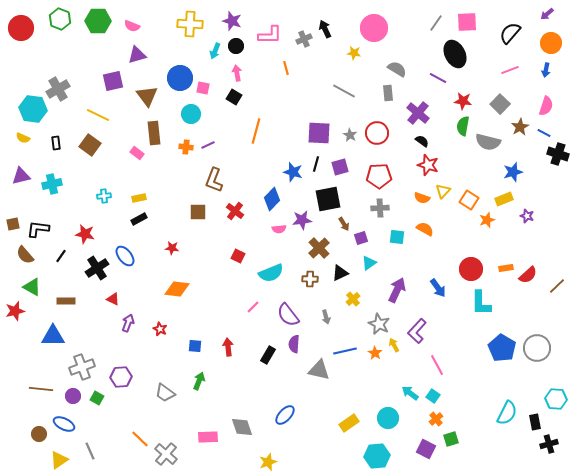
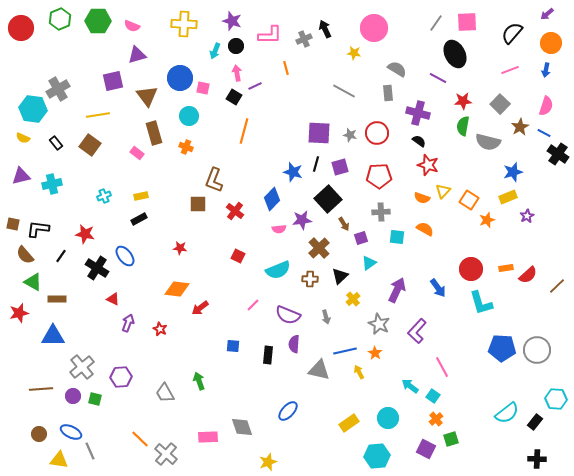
green hexagon at (60, 19): rotated 15 degrees clockwise
yellow cross at (190, 24): moved 6 px left
black semicircle at (510, 33): moved 2 px right
red star at (463, 101): rotated 12 degrees counterclockwise
purple cross at (418, 113): rotated 25 degrees counterclockwise
cyan circle at (191, 114): moved 2 px left, 2 px down
yellow line at (98, 115): rotated 35 degrees counterclockwise
orange line at (256, 131): moved 12 px left
brown rectangle at (154, 133): rotated 10 degrees counterclockwise
gray star at (350, 135): rotated 16 degrees counterclockwise
black semicircle at (422, 141): moved 3 px left
black rectangle at (56, 143): rotated 32 degrees counterclockwise
purple line at (208, 145): moved 47 px right, 59 px up
orange cross at (186, 147): rotated 16 degrees clockwise
black cross at (558, 154): rotated 15 degrees clockwise
cyan cross at (104, 196): rotated 16 degrees counterclockwise
yellow rectangle at (139, 198): moved 2 px right, 2 px up
black square at (328, 199): rotated 32 degrees counterclockwise
yellow rectangle at (504, 199): moved 4 px right, 2 px up
gray cross at (380, 208): moved 1 px right, 4 px down
brown square at (198, 212): moved 8 px up
purple star at (527, 216): rotated 24 degrees clockwise
brown square at (13, 224): rotated 24 degrees clockwise
red star at (172, 248): moved 8 px right
black cross at (97, 268): rotated 25 degrees counterclockwise
cyan semicircle at (271, 273): moved 7 px right, 3 px up
black triangle at (340, 273): moved 3 px down; rotated 18 degrees counterclockwise
green triangle at (32, 287): moved 1 px right, 5 px up
brown rectangle at (66, 301): moved 9 px left, 2 px up
cyan L-shape at (481, 303): rotated 16 degrees counterclockwise
pink line at (253, 307): moved 2 px up
red star at (15, 311): moved 4 px right, 2 px down
purple semicircle at (288, 315): rotated 30 degrees counterclockwise
yellow arrow at (394, 345): moved 35 px left, 27 px down
blue square at (195, 346): moved 38 px right
red arrow at (228, 347): moved 28 px left, 39 px up; rotated 120 degrees counterclockwise
blue pentagon at (502, 348): rotated 28 degrees counterclockwise
gray circle at (537, 348): moved 2 px down
black rectangle at (268, 355): rotated 24 degrees counterclockwise
pink line at (437, 365): moved 5 px right, 2 px down
gray cross at (82, 367): rotated 20 degrees counterclockwise
green arrow at (199, 381): rotated 42 degrees counterclockwise
brown line at (41, 389): rotated 10 degrees counterclockwise
gray trapezoid at (165, 393): rotated 25 degrees clockwise
cyan arrow at (410, 393): moved 7 px up
green square at (97, 398): moved 2 px left, 1 px down; rotated 16 degrees counterclockwise
cyan semicircle at (507, 413): rotated 25 degrees clockwise
blue ellipse at (285, 415): moved 3 px right, 4 px up
black rectangle at (535, 422): rotated 49 degrees clockwise
blue ellipse at (64, 424): moved 7 px right, 8 px down
black cross at (549, 444): moved 12 px left, 15 px down; rotated 18 degrees clockwise
yellow triangle at (59, 460): rotated 42 degrees clockwise
